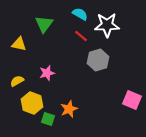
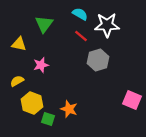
pink star: moved 6 px left, 8 px up
orange star: rotated 30 degrees counterclockwise
